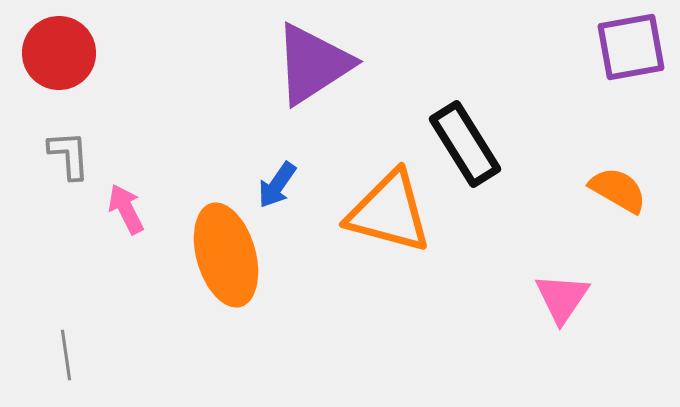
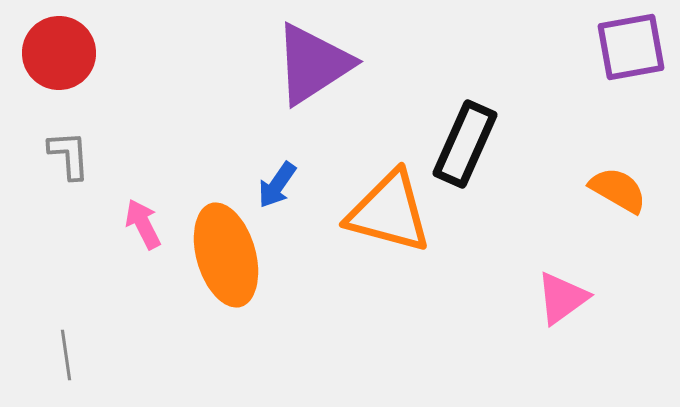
black rectangle: rotated 56 degrees clockwise
pink arrow: moved 17 px right, 15 px down
pink triangle: rotated 20 degrees clockwise
